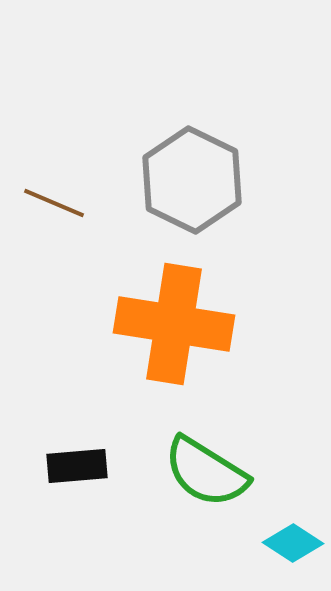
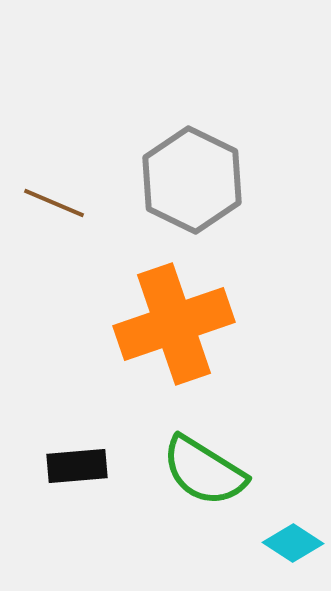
orange cross: rotated 28 degrees counterclockwise
green semicircle: moved 2 px left, 1 px up
